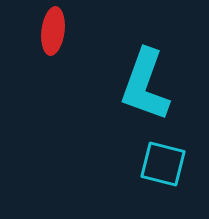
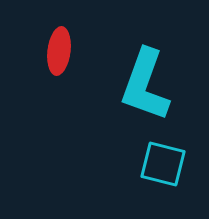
red ellipse: moved 6 px right, 20 px down
